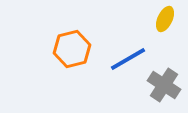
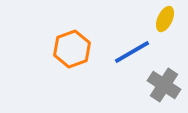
orange hexagon: rotated 6 degrees counterclockwise
blue line: moved 4 px right, 7 px up
